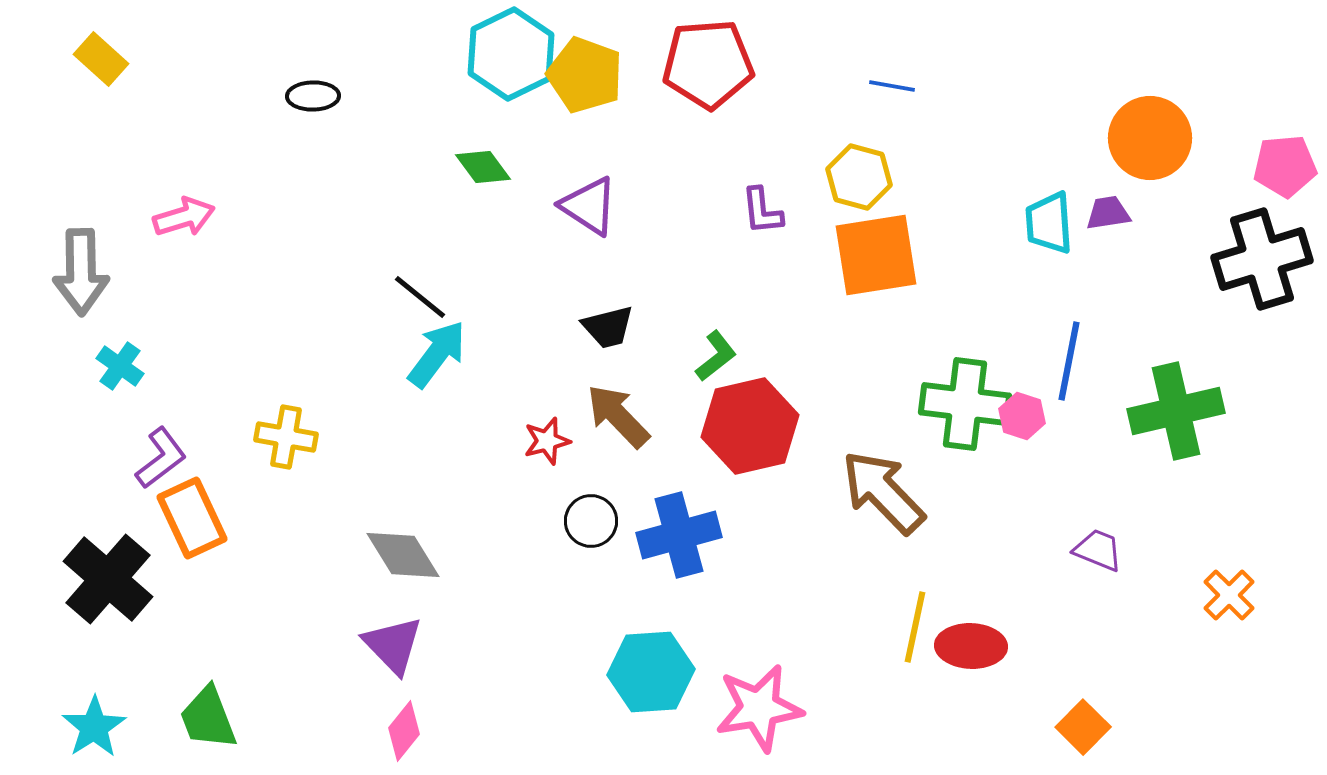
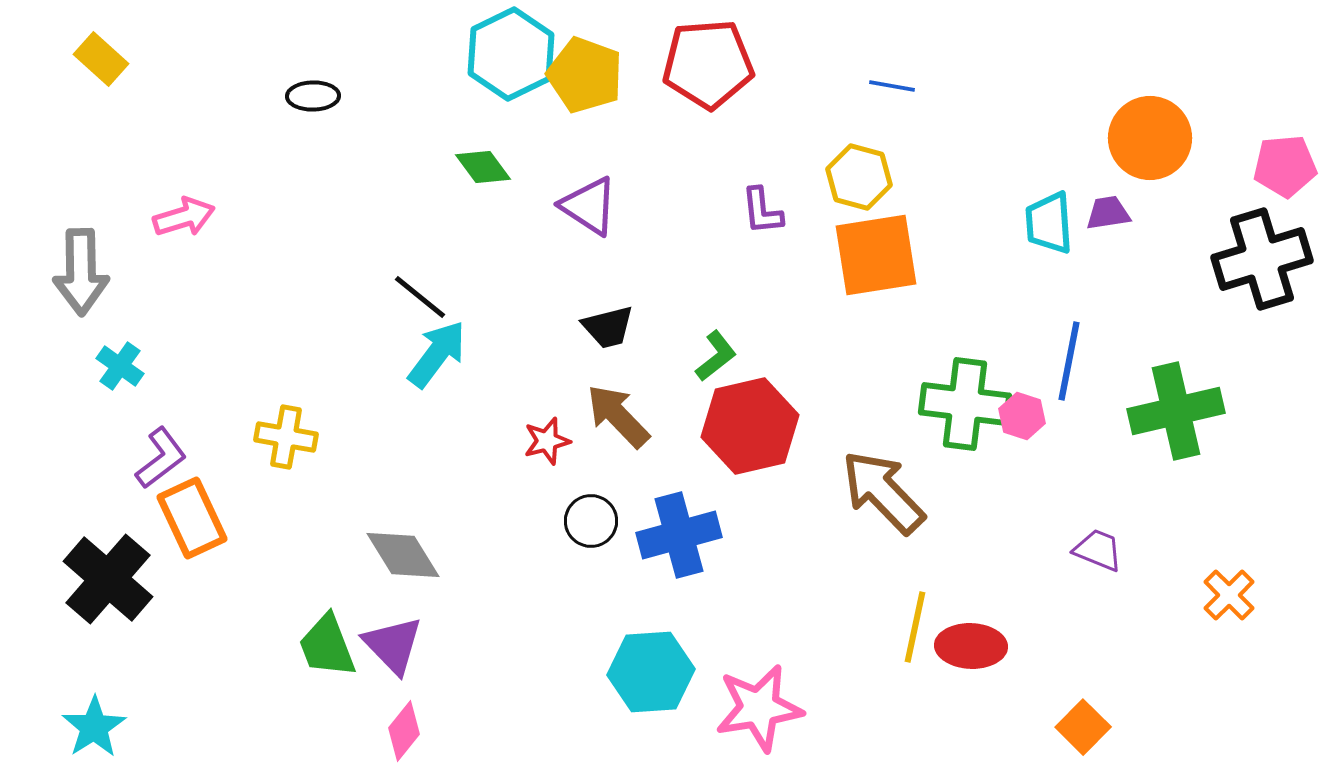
green trapezoid at (208, 718): moved 119 px right, 72 px up
